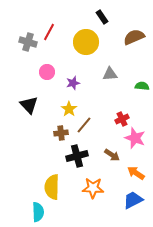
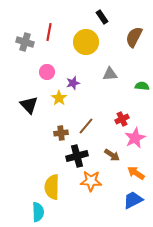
red line: rotated 18 degrees counterclockwise
brown semicircle: rotated 40 degrees counterclockwise
gray cross: moved 3 px left
yellow star: moved 10 px left, 11 px up
brown line: moved 2 px right, 1 px down
pink star: rotated 25 degrees clockwise
orange star: moved 2 px left, 7 px up
